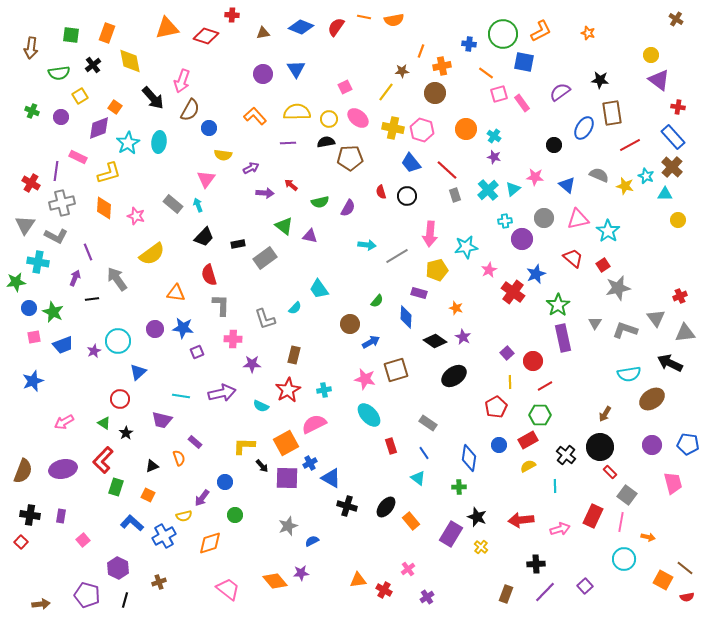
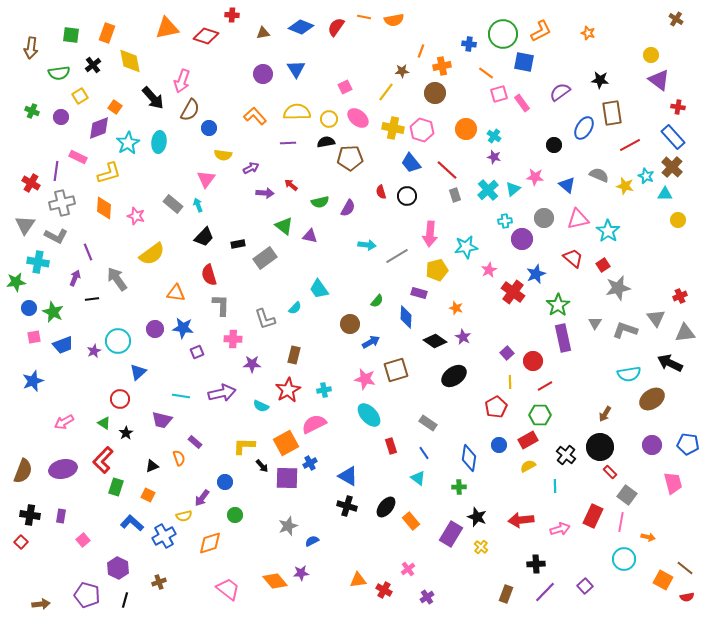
blue triangle at (331, 478): moved 17 px right, 2 px up
